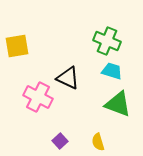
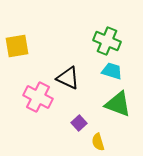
purple square: moved 19 px right, 18 px up
